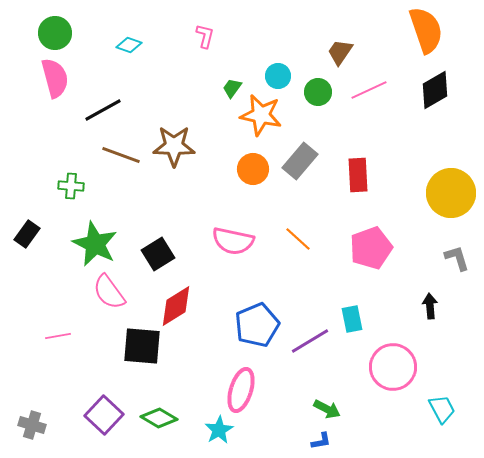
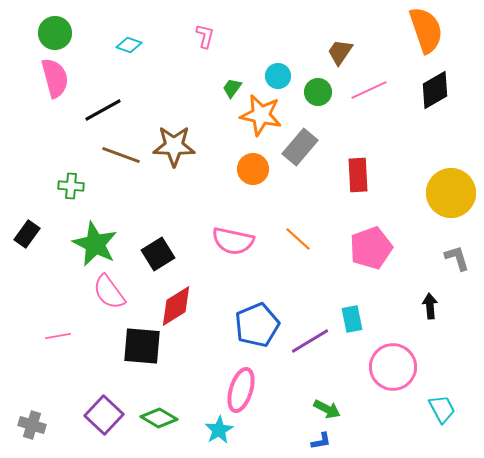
gray rectangle at (300, 161): moved 14 px up
